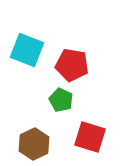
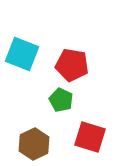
cyan square: moved 5 px left, 4 px down
